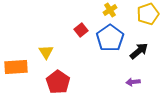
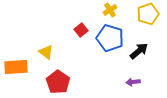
blue pentagon: rotated 20 degrees counterclockwise
yellow triangle: rotated 21 degrees counterclockwise
